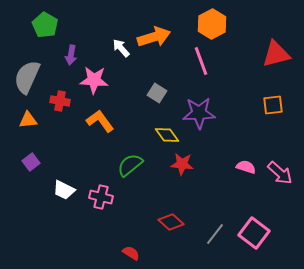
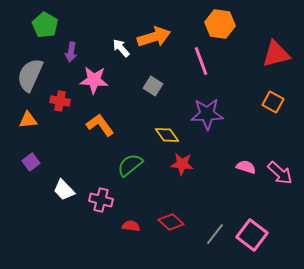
orange hexagon: moved 8 px right; rotated 24 degrees counterclockwise
purple arrow: moved 3 px up
gray semicircle: moved 3 px right, 2 px up
gray square: moved 4 px left, 7 px up
orange square: moved 3 px up; rotated 35 degrees clockwise
purple star: moved 8 px right, 1 px down
orange L-shape: moved 4 px down
white trapezoid: rotated 20 degrees clockwise
pink cross: moved 3 px down
pink square: moved 2 px left, 2 px down
red semicircle: moved 27 px up; rotated 24 degrees counterclockwise
